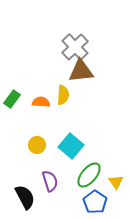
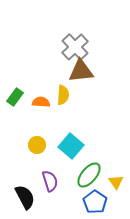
green rectangle: moved 3 px right, 2 px up
